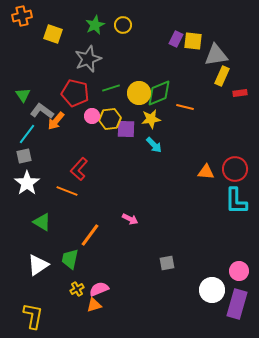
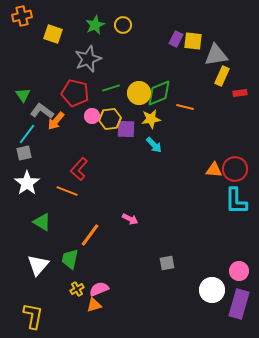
gray square at (24, 156): moved 3 px up
orange triangle at (206, 172): moved 8 px right, 2 px up
white triangle at (38, 265): rotated 15 degrees counterclockwise
purple rectangle at (237, 304): moved 2 px right
